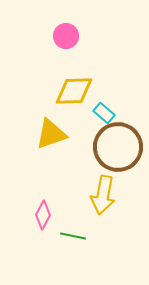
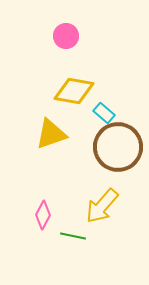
yellow diamond: rotated 12 degrees clockwise
yellow arrow: moved 1 px left, 11 px down; rotated 30 degrees clockwise
